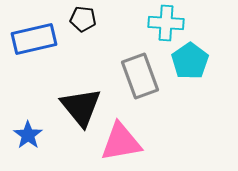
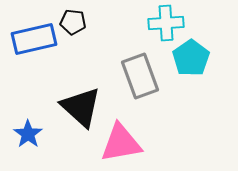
black pentagon: moved 10 px left, 3 px down
cyan cross: rotated 8 degrees counterclockwise
cyan pentagon: moved 1 px right, 3 px up
black triangle: rotated 9 degrees counterclockwise
blue star: moved 1 px up
pink triangle: moved 1 px down
